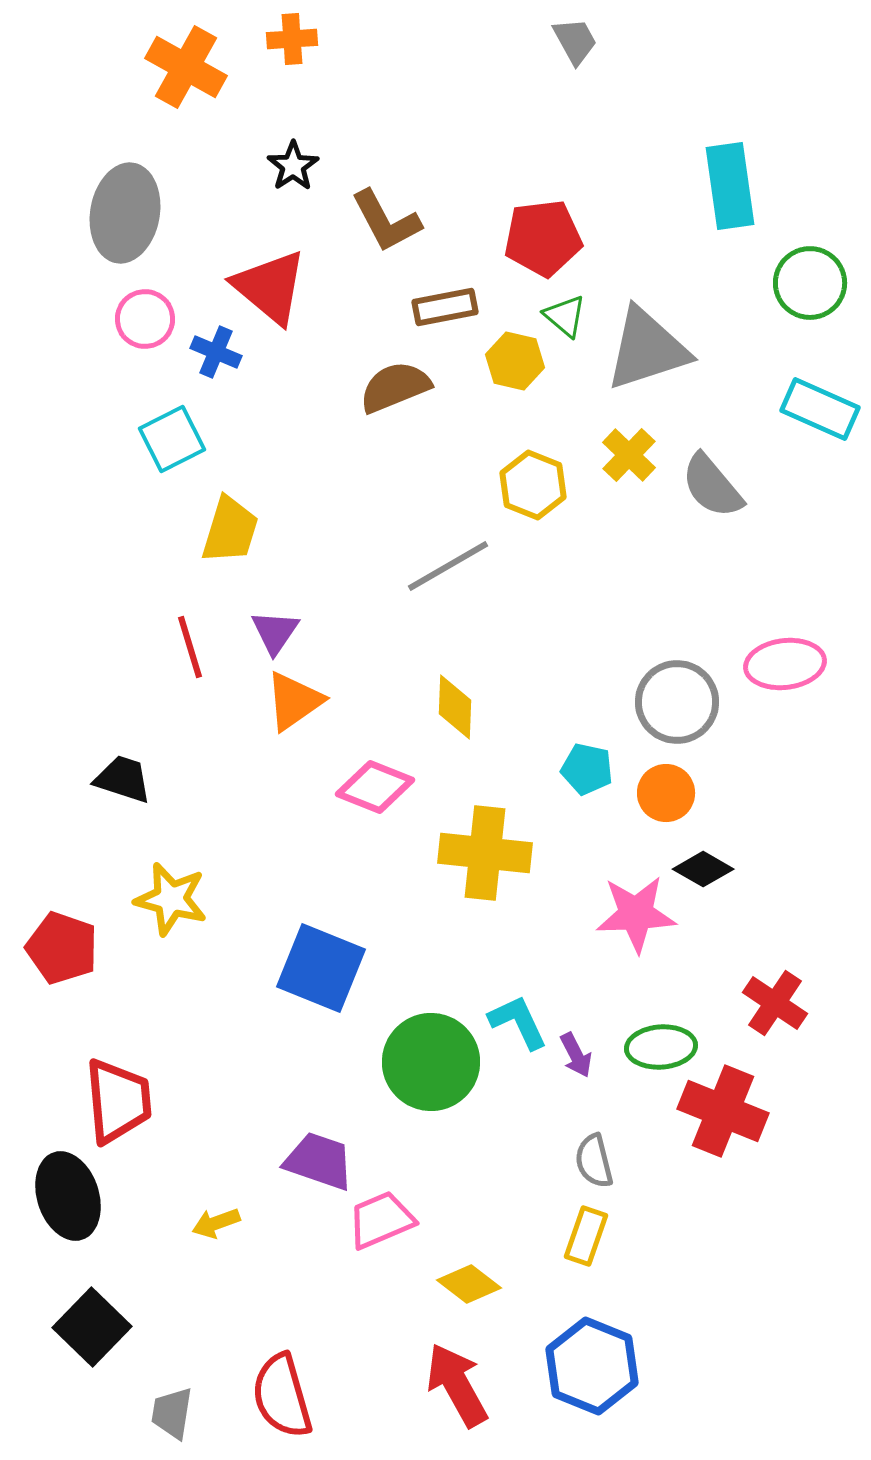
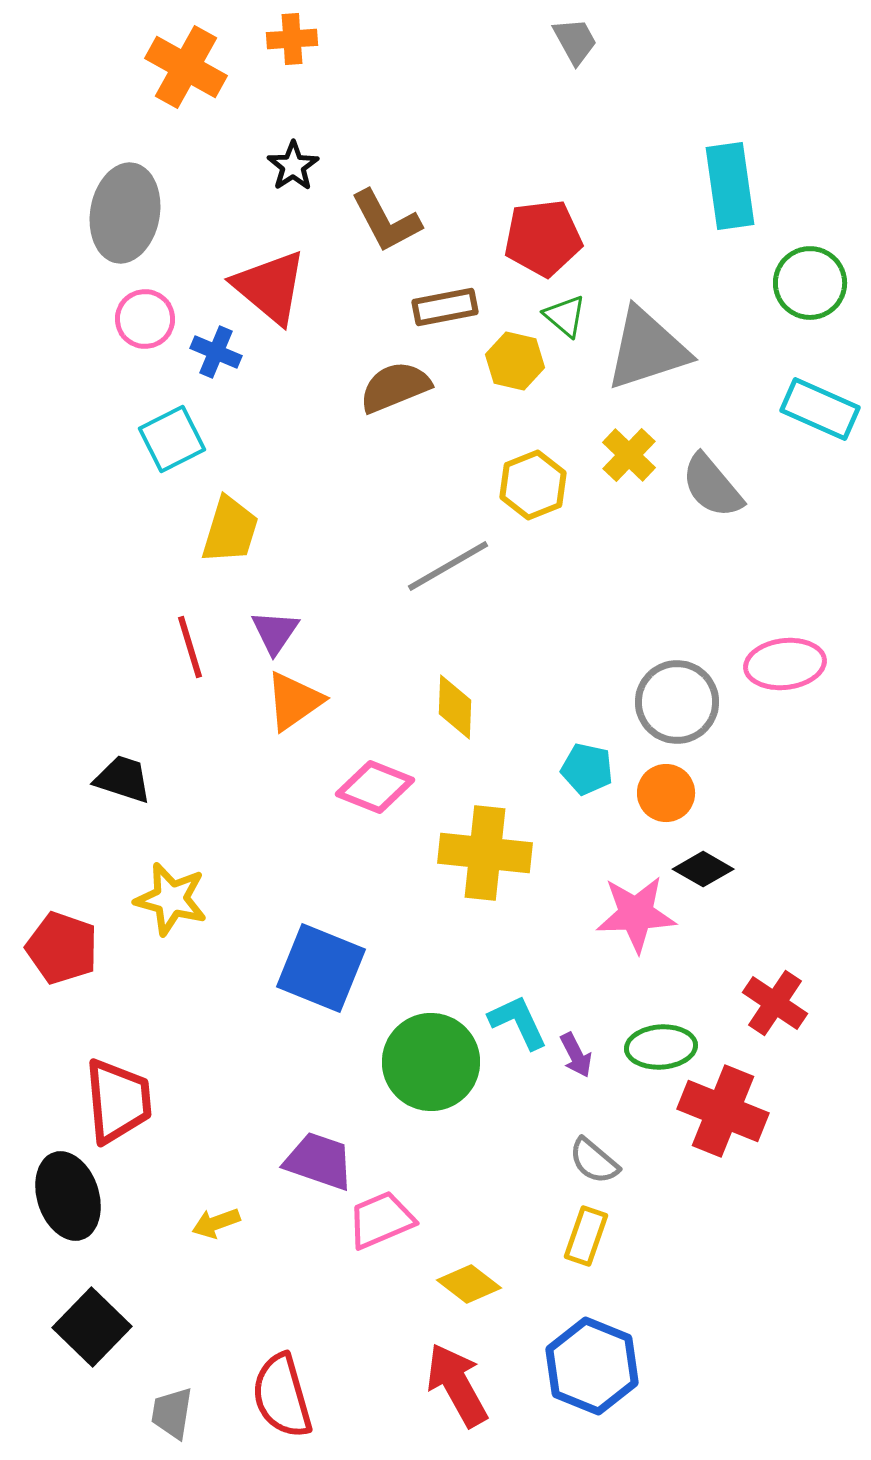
yellow hexagon at (533, 485): rotated 16 degrees clockwise
gray semicircle at (594, 1161): rotated 36 degrees counterclockwise
